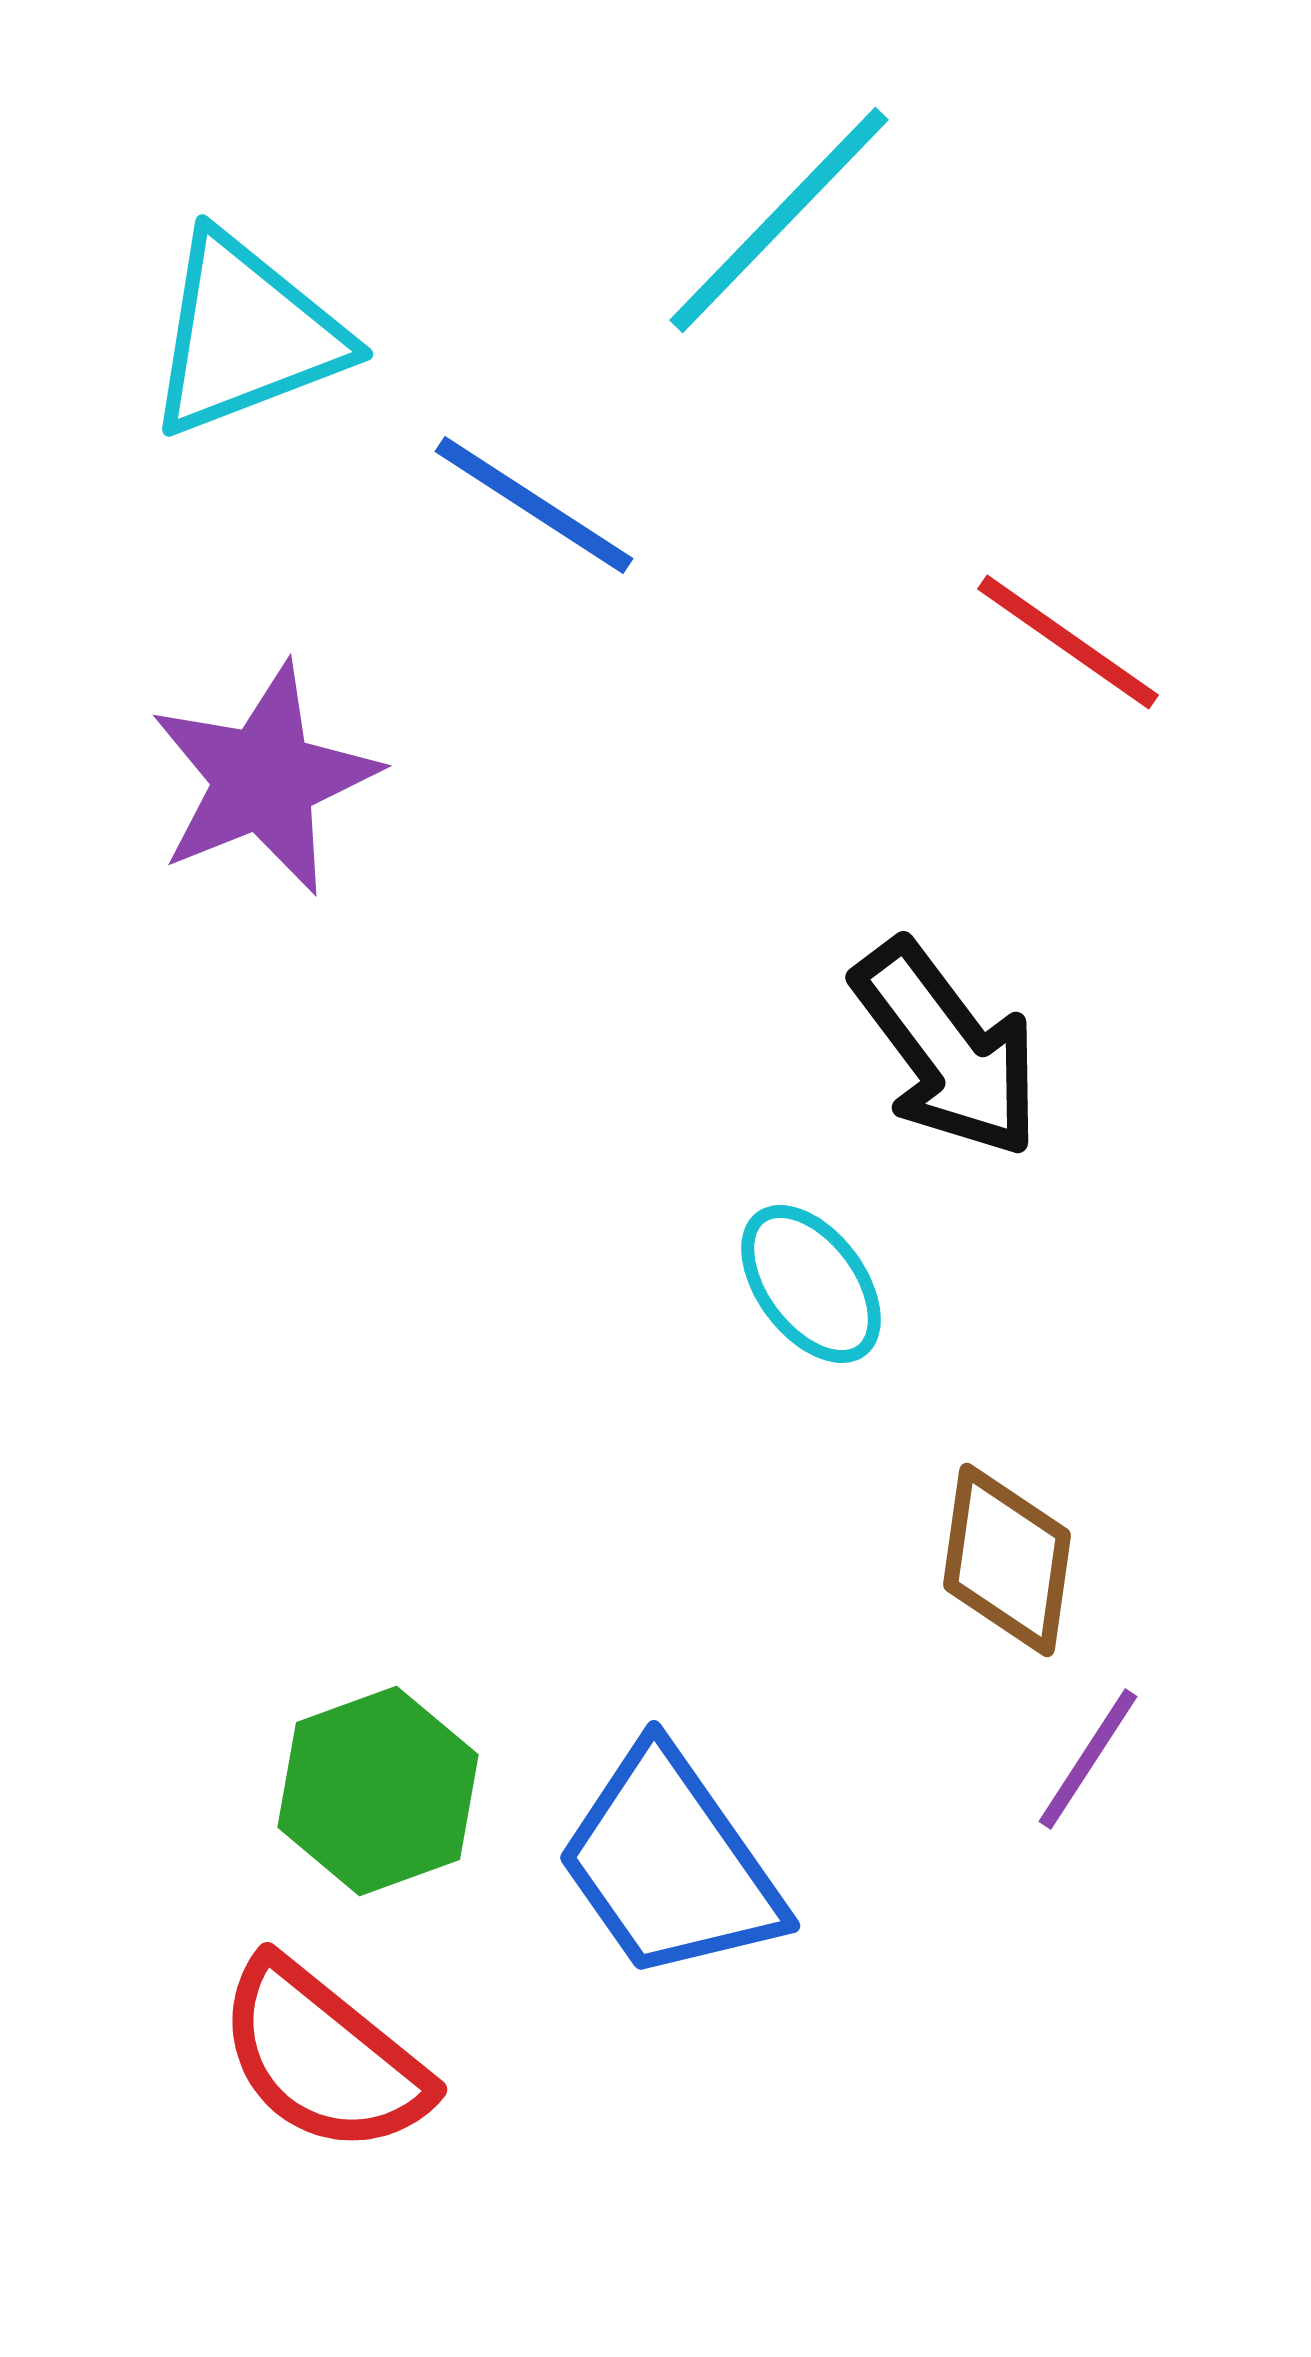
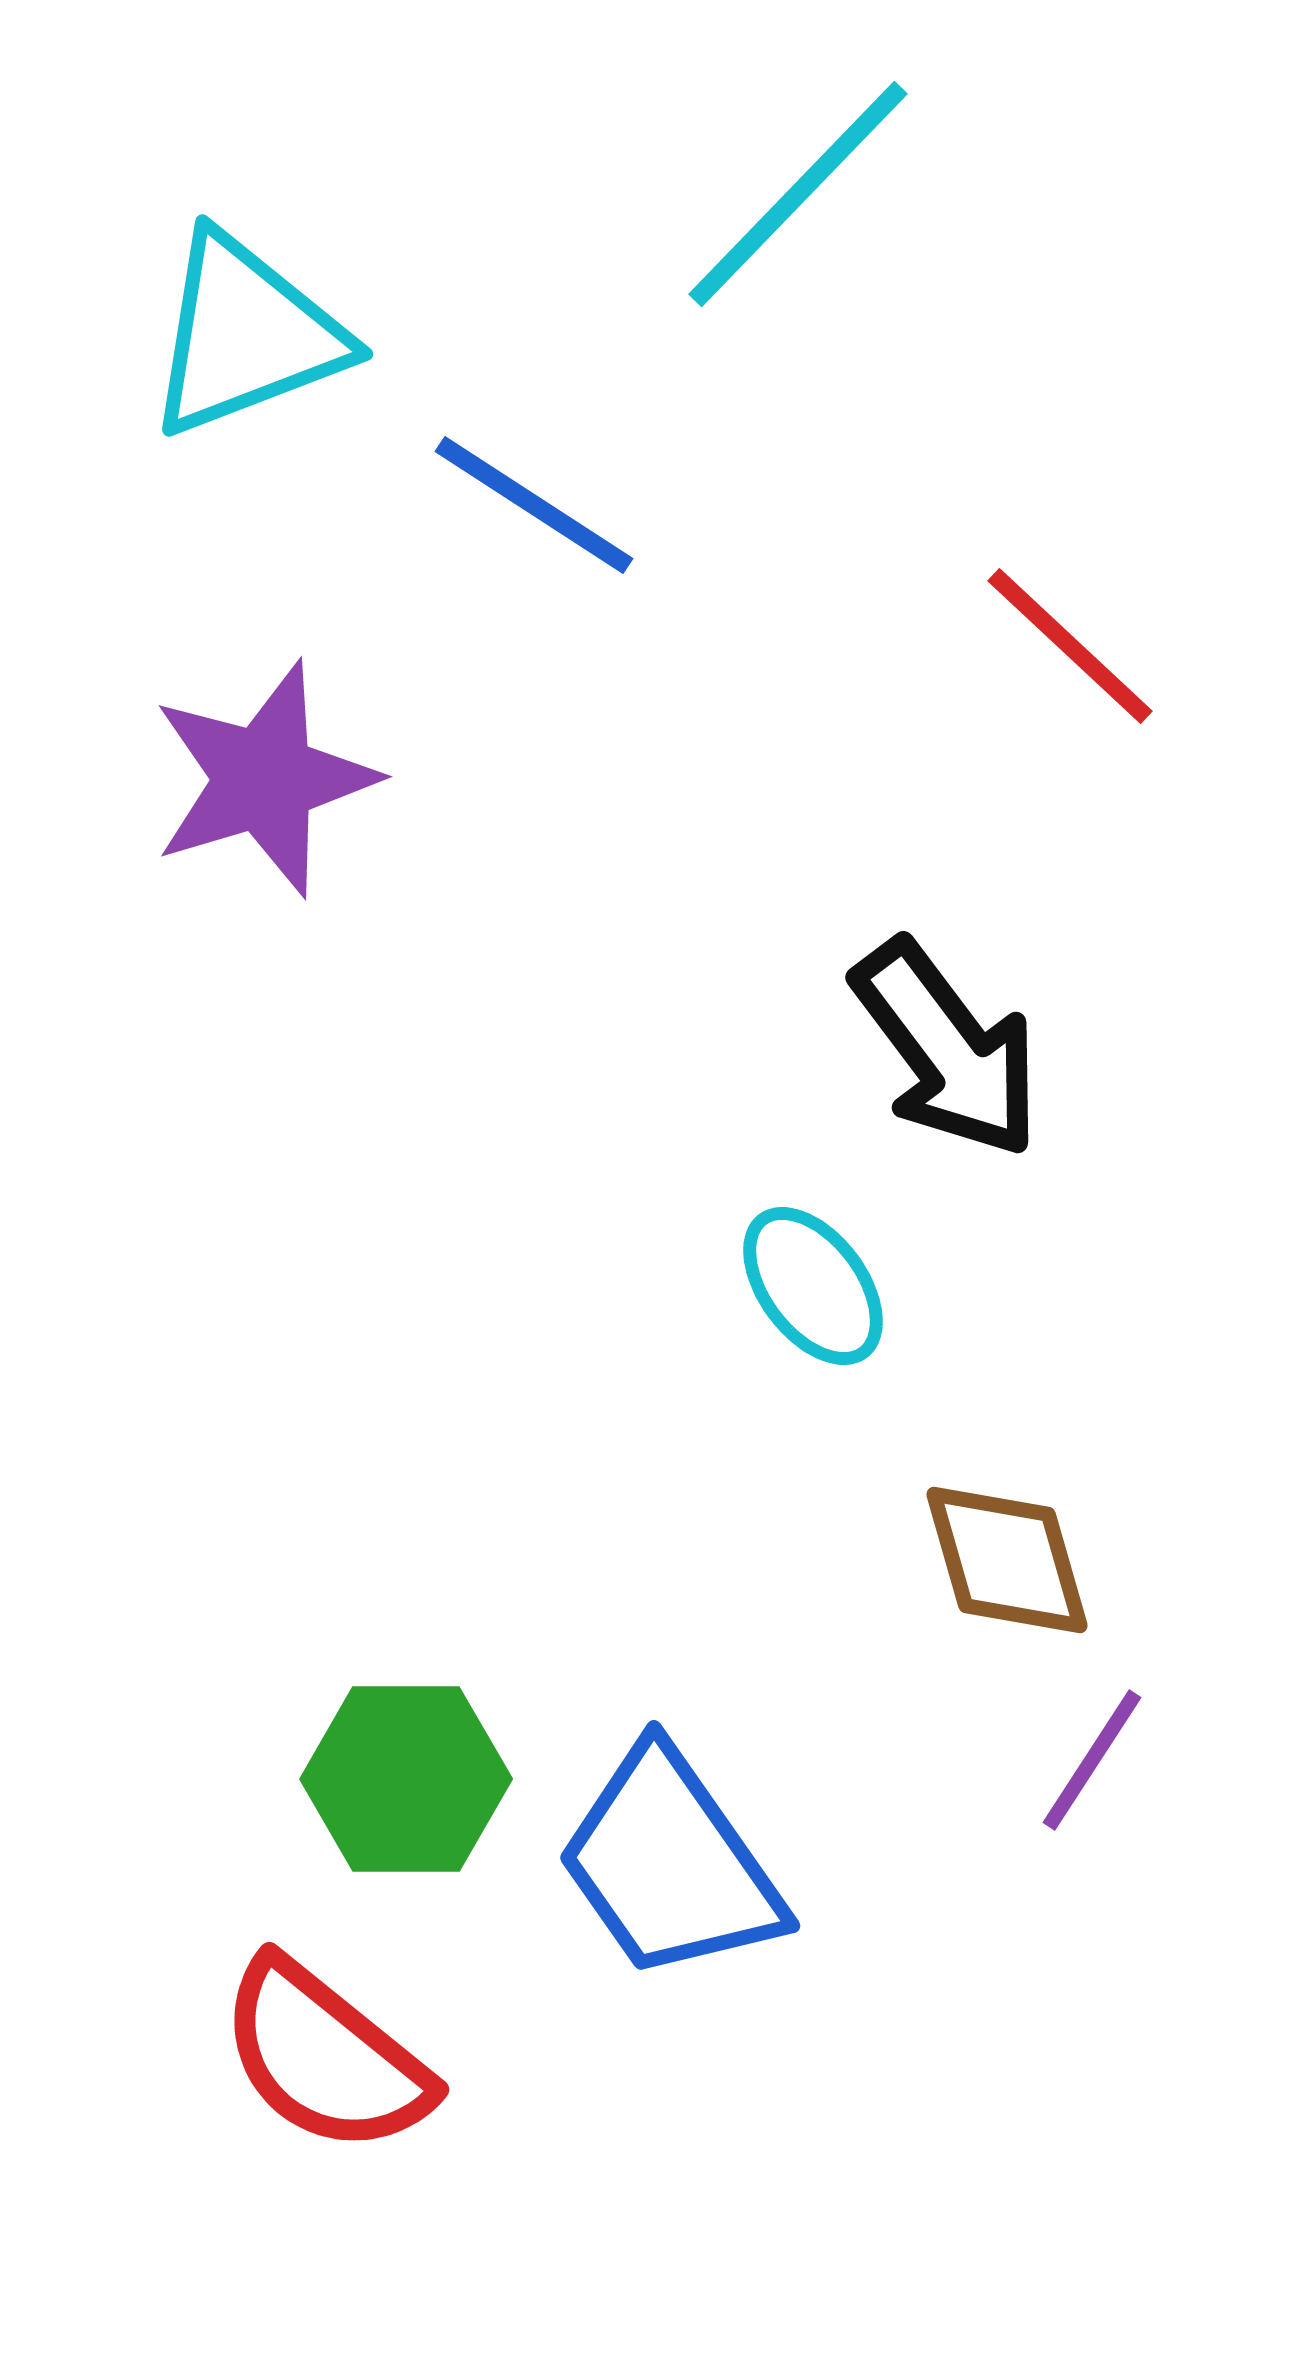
cyan line: moved 19 px right, 26 px up
red line: moved 2 px right, 4 px down; rotated 8 degrees clockwise
purple star: rotated 5 degrees clockwise
cyan ellipse: moved 2 px right, 2 px down
brown diamond: rotated 24 degrees counterclockwise
purple line: moved 4 px right, 1 px down
green hexagon: moved 28 px right, 12 px up; rotated 20 degrees clockwise
red semicircle: moved 2 px right
